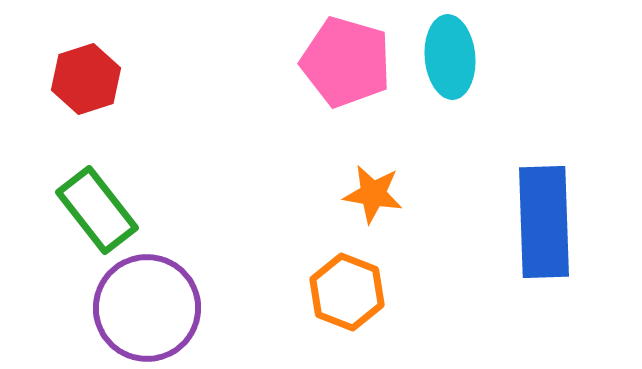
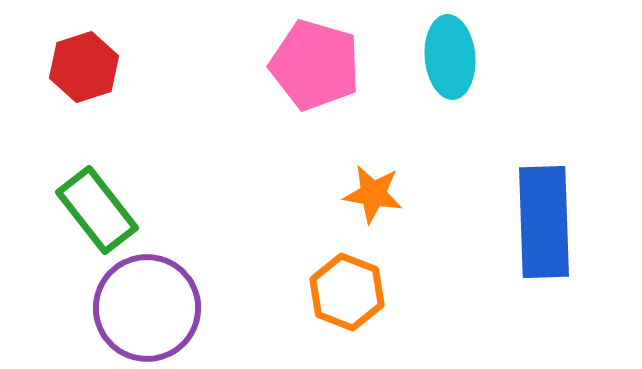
pink pentagon: moved 31 px left, 3 px down
red hexagon: moved 2 px left, 12 px up
